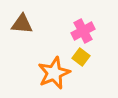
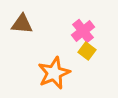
pink cross: rotated 10 degrees counterclockwise
yellow square: moved 6 px right, 6 px up
